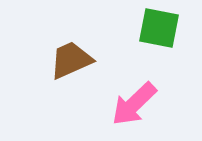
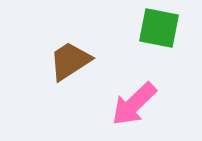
brown trapezoid: moved 1 px left, 1 px down; rotated 9 degrees counterclockwise
